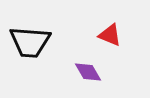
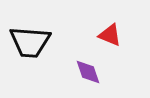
purple diamond: rotated 12 degrees clockwise
